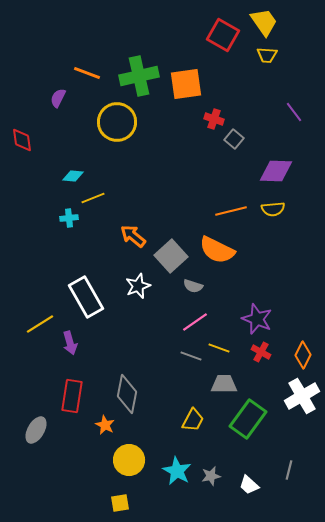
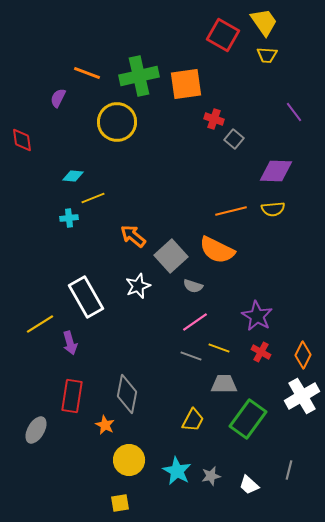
purple star at (257, 319): moved 3 px up; rotated 8 degrees clockwise
